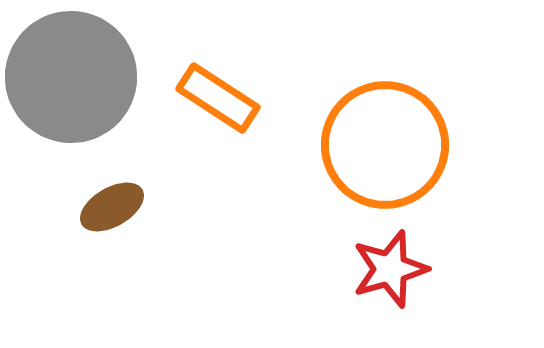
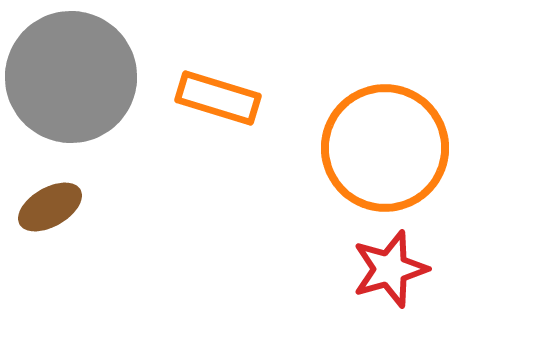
orange rectangle: rotated 16 degrees counterclockwise
orange circle: moved 3 px down
brown ellipse: moved 62 px left
